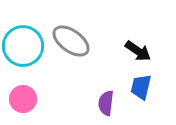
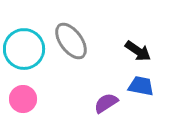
gray ellipse: rotated 18 degrees clockwise
cyan circle: moved 1 px right, 3 px down
blue trapezoid: moved 1 px up; rotated 88 degrees clockwise
purple semicircle: rotated 50 degrees clockwise
